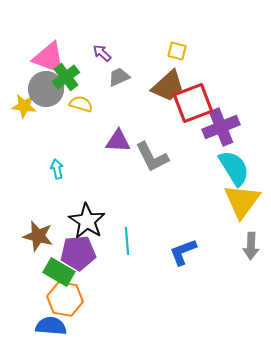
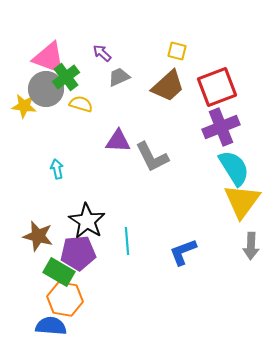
red square: moved 24 px right, 16 px up
